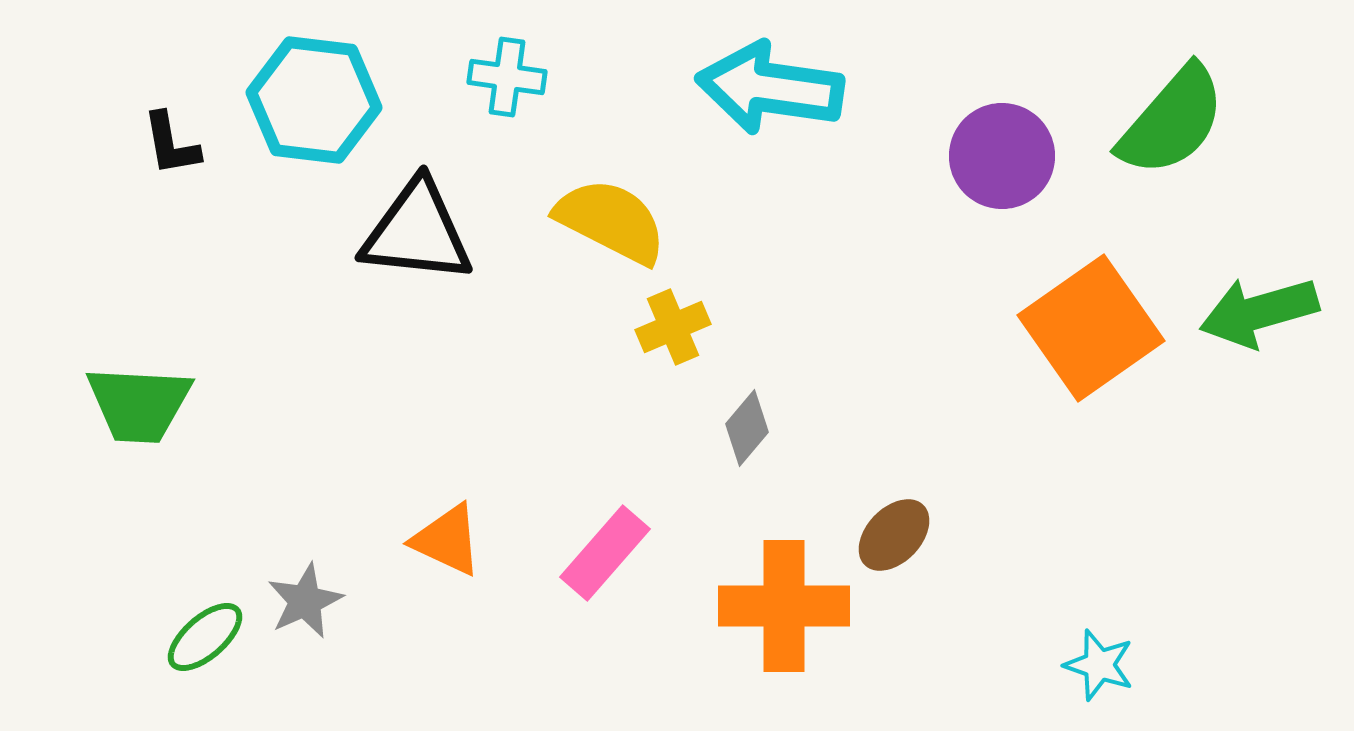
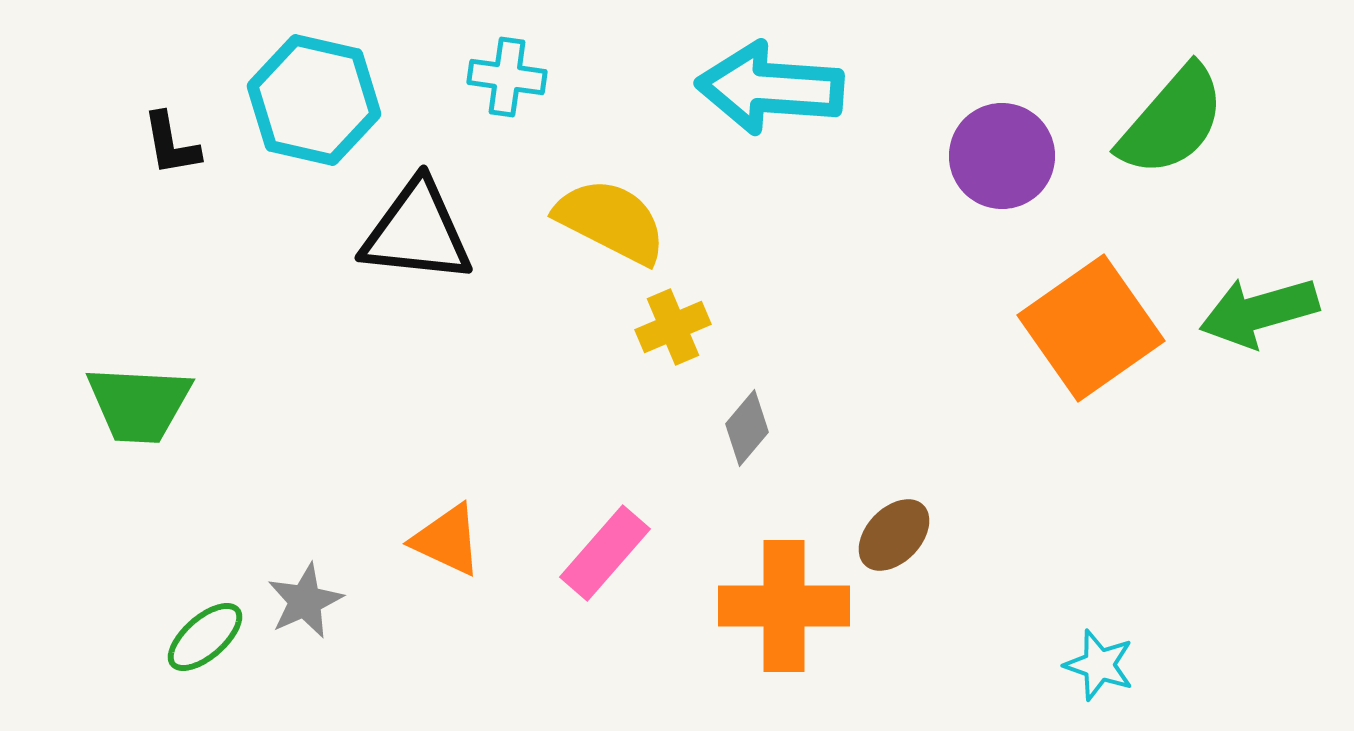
cyan arrow: rotated 4 degrees counterclockwise
cyan hexagon: rotated 6 degrees clockwise
